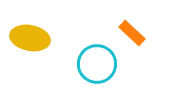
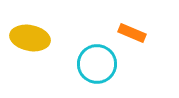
orange rectangle: rotated 20 degrees counterclockwise
